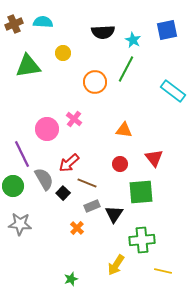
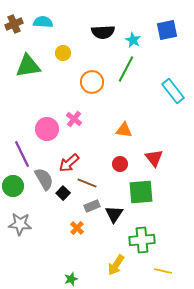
orange circle: moved 3 px left
cyan rectangle: rotated 15 degrees clockwise
